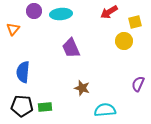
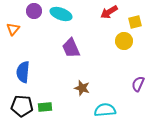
cyan ellipse: rotated 25 degrees clockwise
